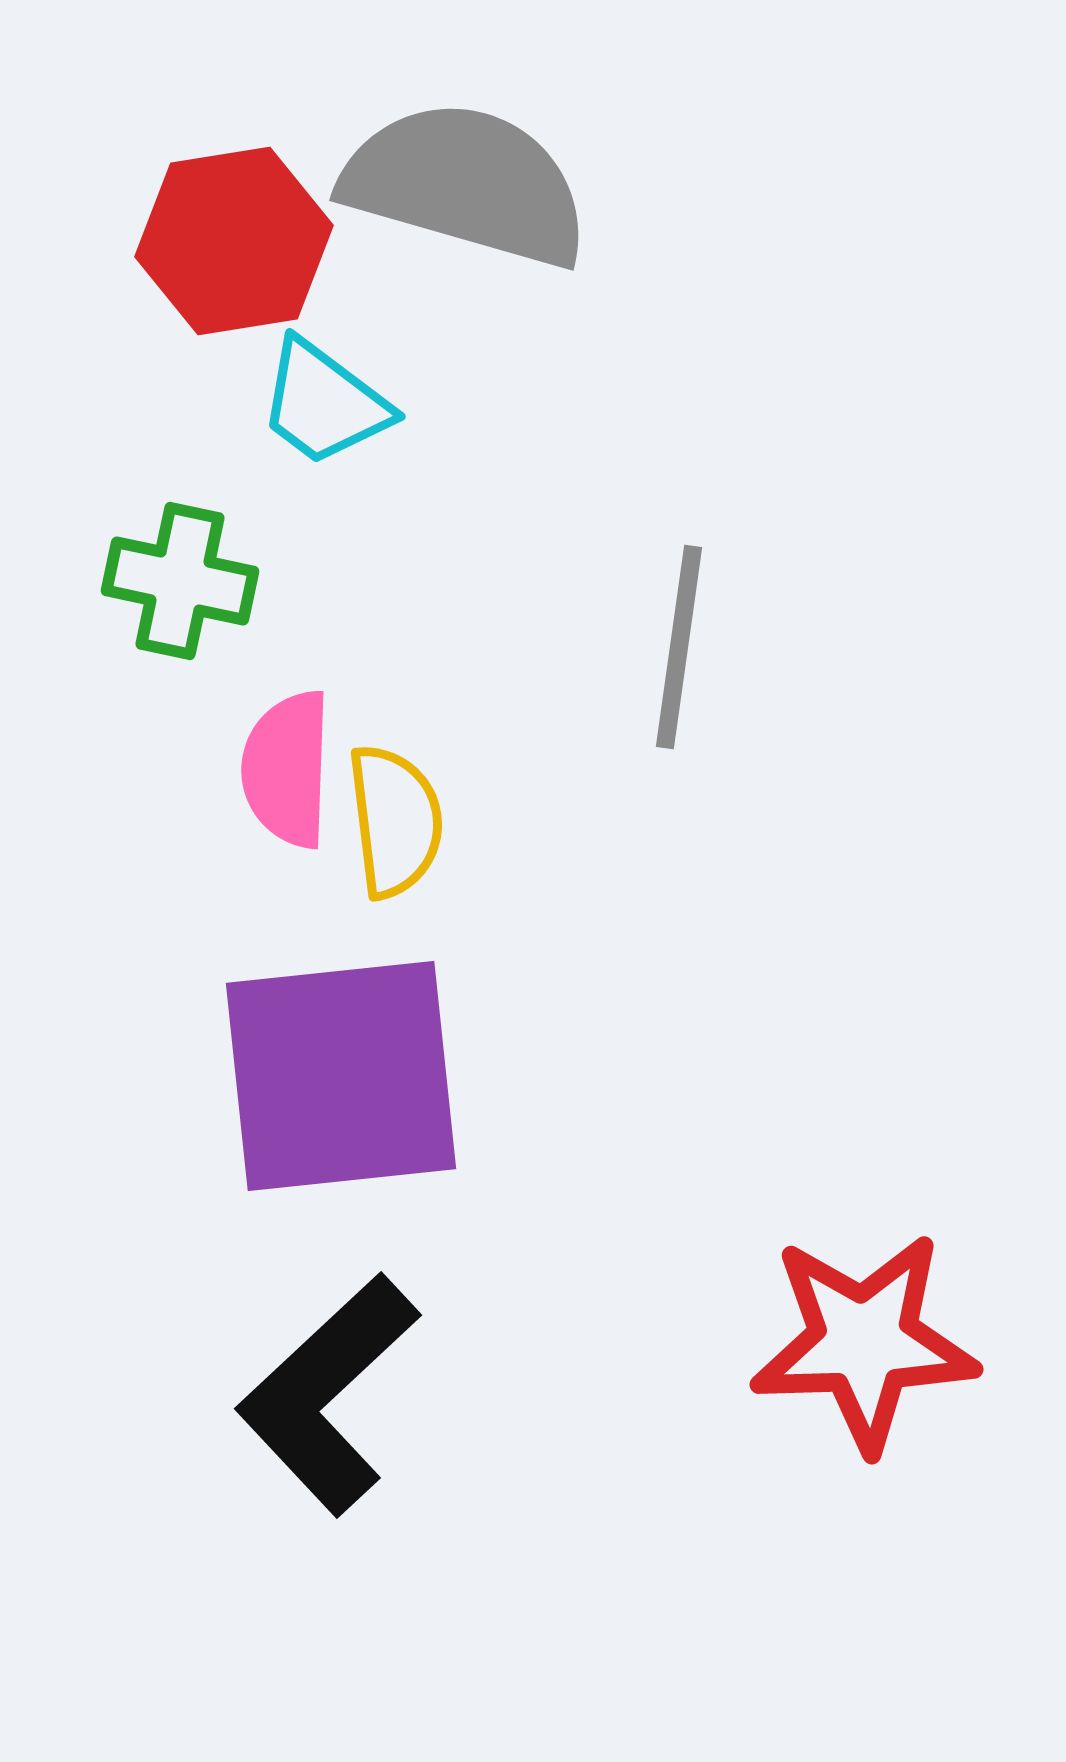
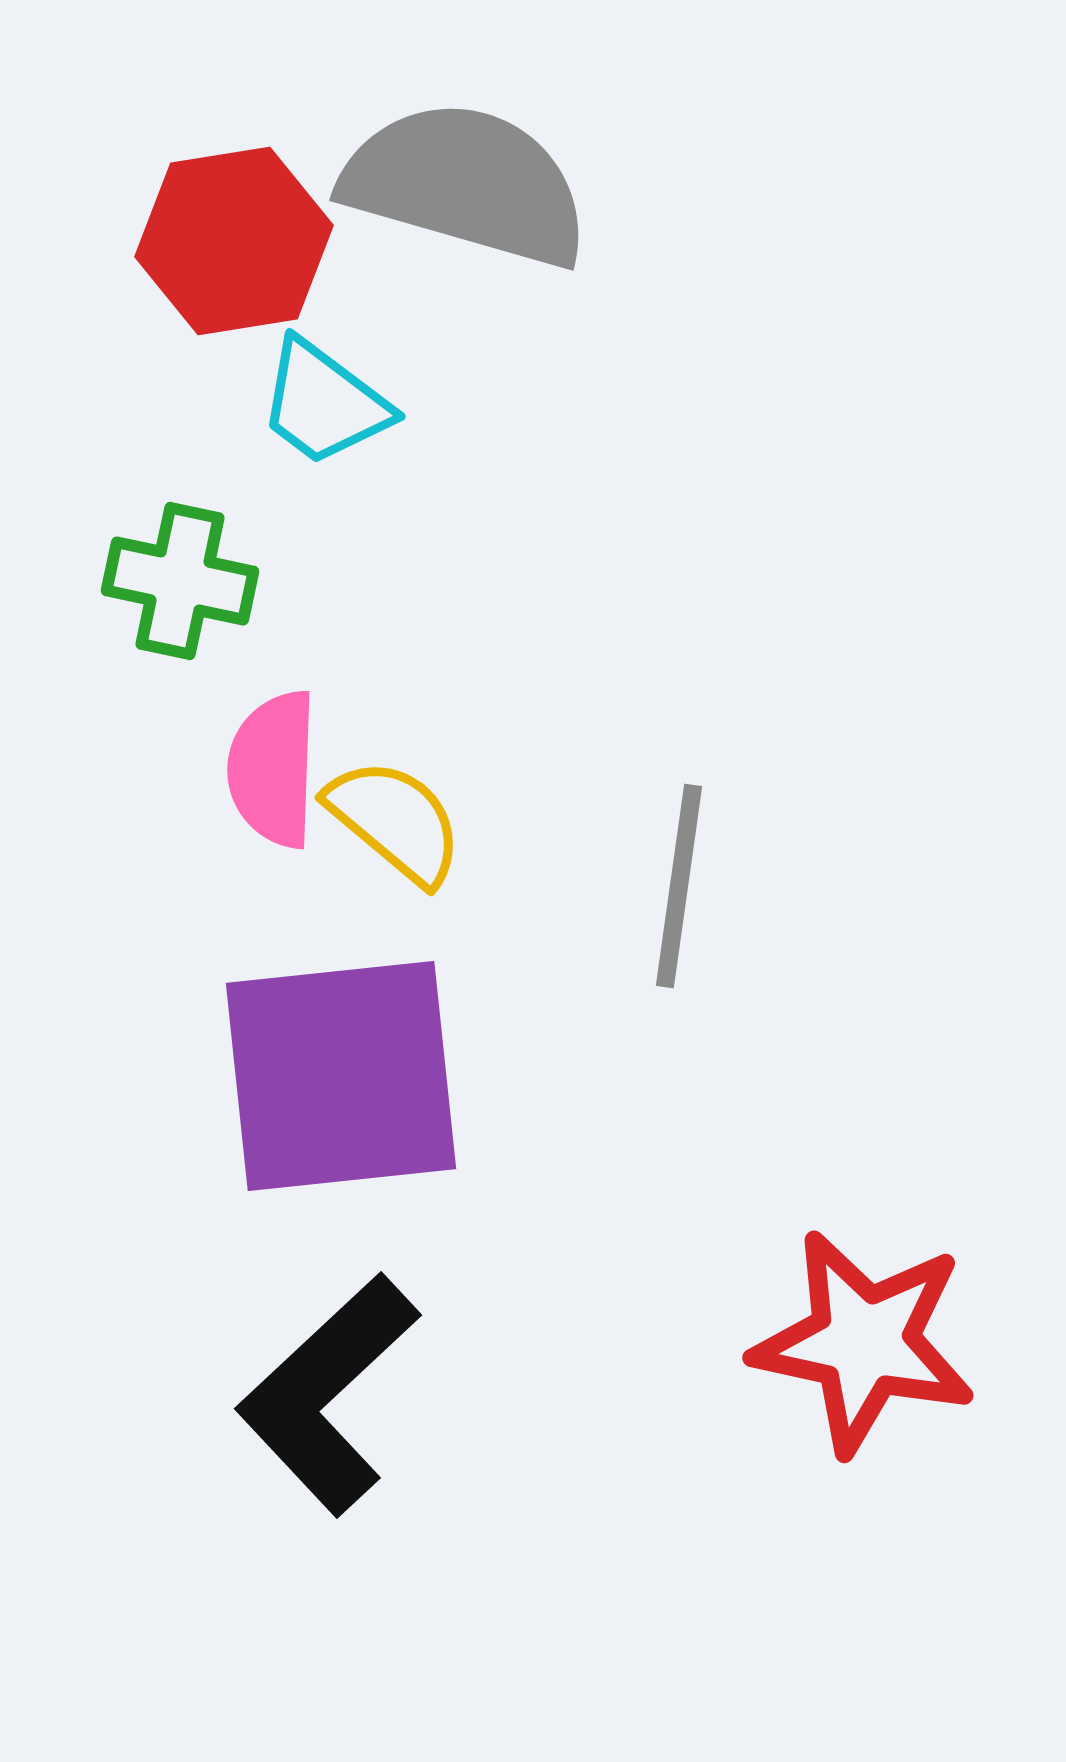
gray line: moved 239 px down
pink semicircle: moved 14 px left
yellow semicircle: rotated 43 degrees counterclockwise
red star: rotated 14 degrees clockwise
